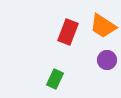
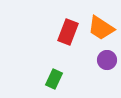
orange trapezoid: moved 2 px left, 2 px down
green rectangle: moved 1 px left
